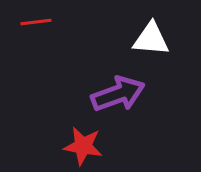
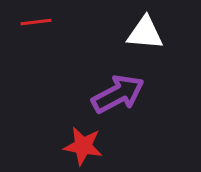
white triangle: moved 6 px left, 6 px up
purple arrow: rotated 8 degrees counterclockwise
